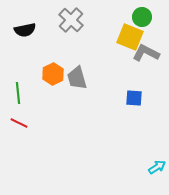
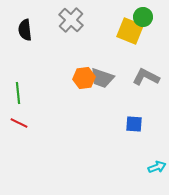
green circle: moved 1 px right
black semicircle: rotated 95 degrees clockwise
yellow square: moved 6 px up
gray L-shape: moved 24 px down
orange hexagon: moved 31 px right, 4 px down; rotated 20 degrees clockwise
gray trapezoid: moved 25 px right; rotated 55 degrees counterclockwise
blue square: moved 26 px down
cyan arrow: rotated 12 degrees clockwise
